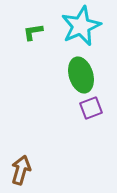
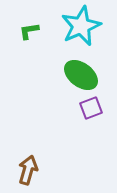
green L-shape: moved 4 px left, 1 px up
green ellipse: rotated 36 degrees counterclockwise
brown arrow: moved 7 px right
